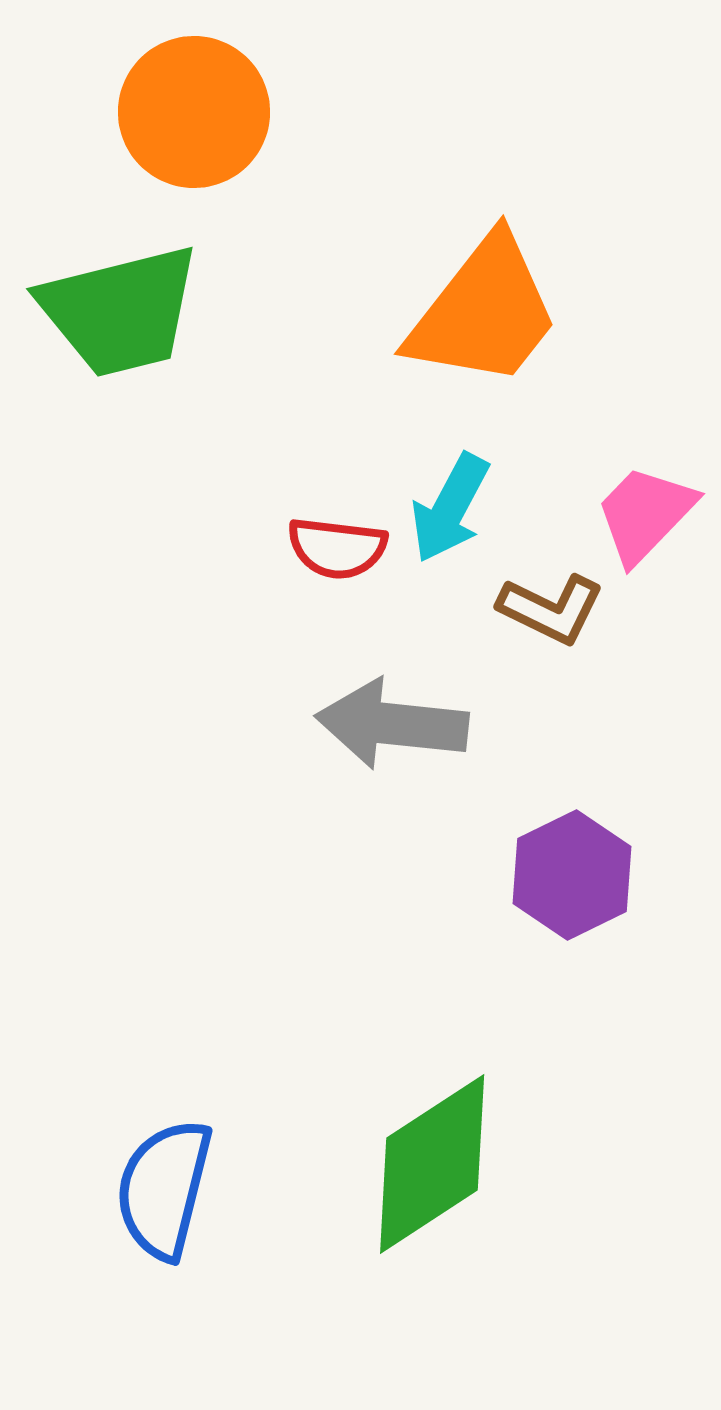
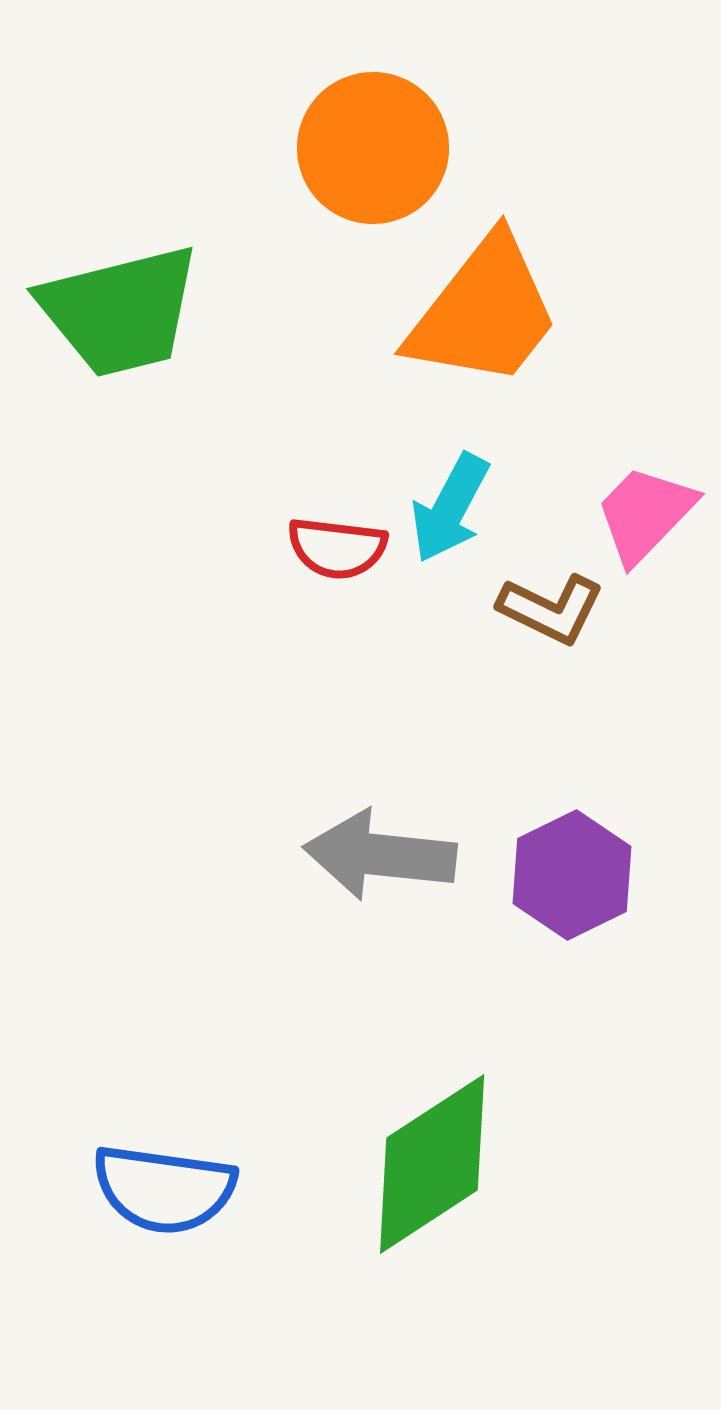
orange circle: moved 179 px right, 36 px down
gray arrow: moved 12 px left, 131 px down
blue semicircle: rotated 96 degrees counterclockwise
